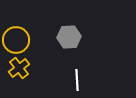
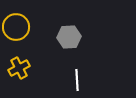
yellow circle: moved 13 px up
yellow cross: rotated 10 degrees clockwise
